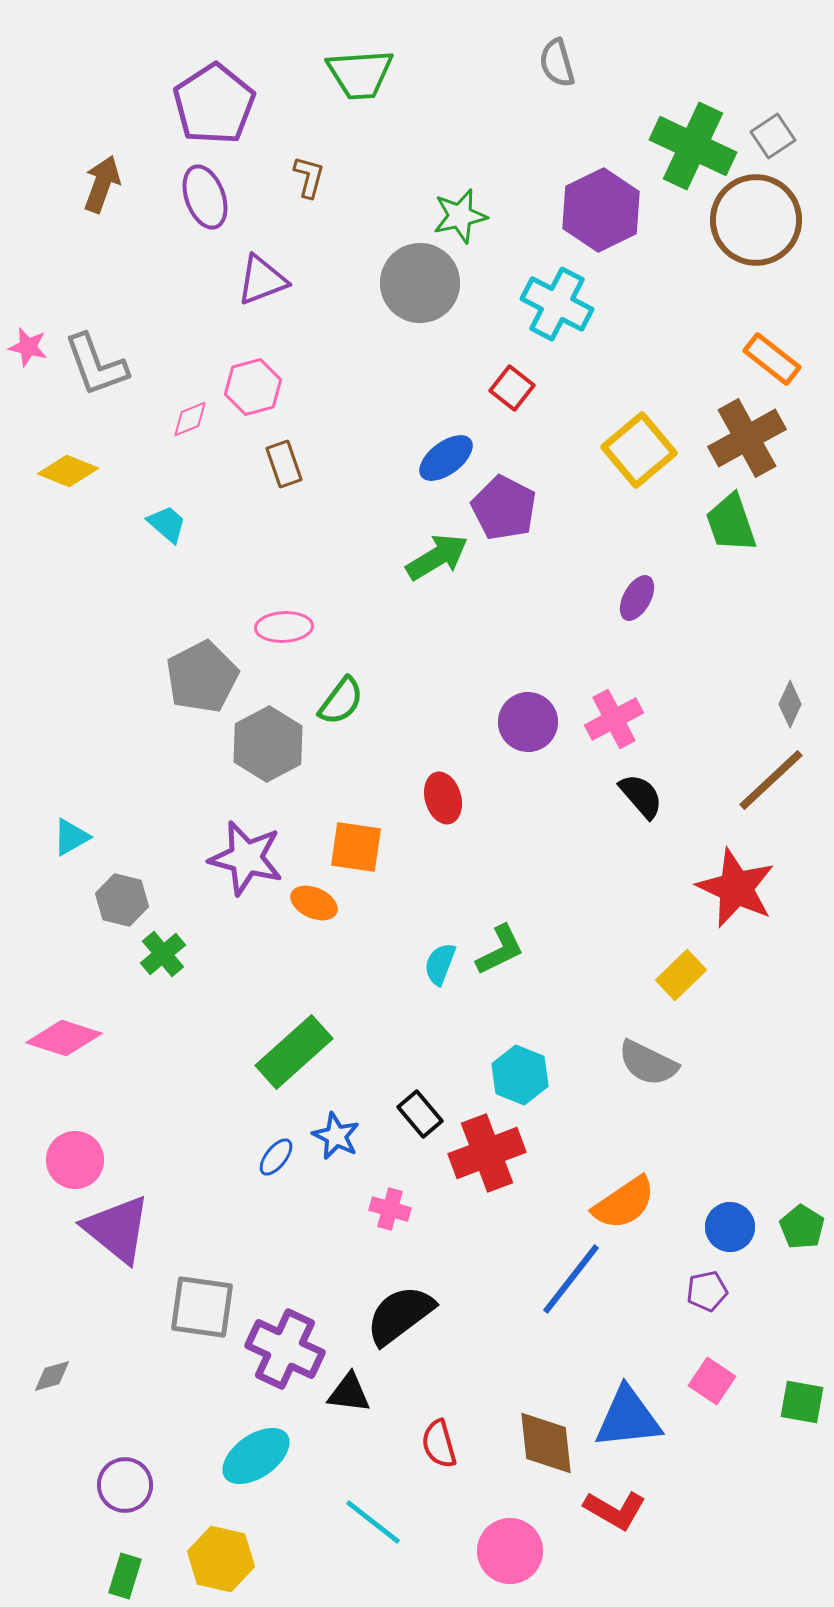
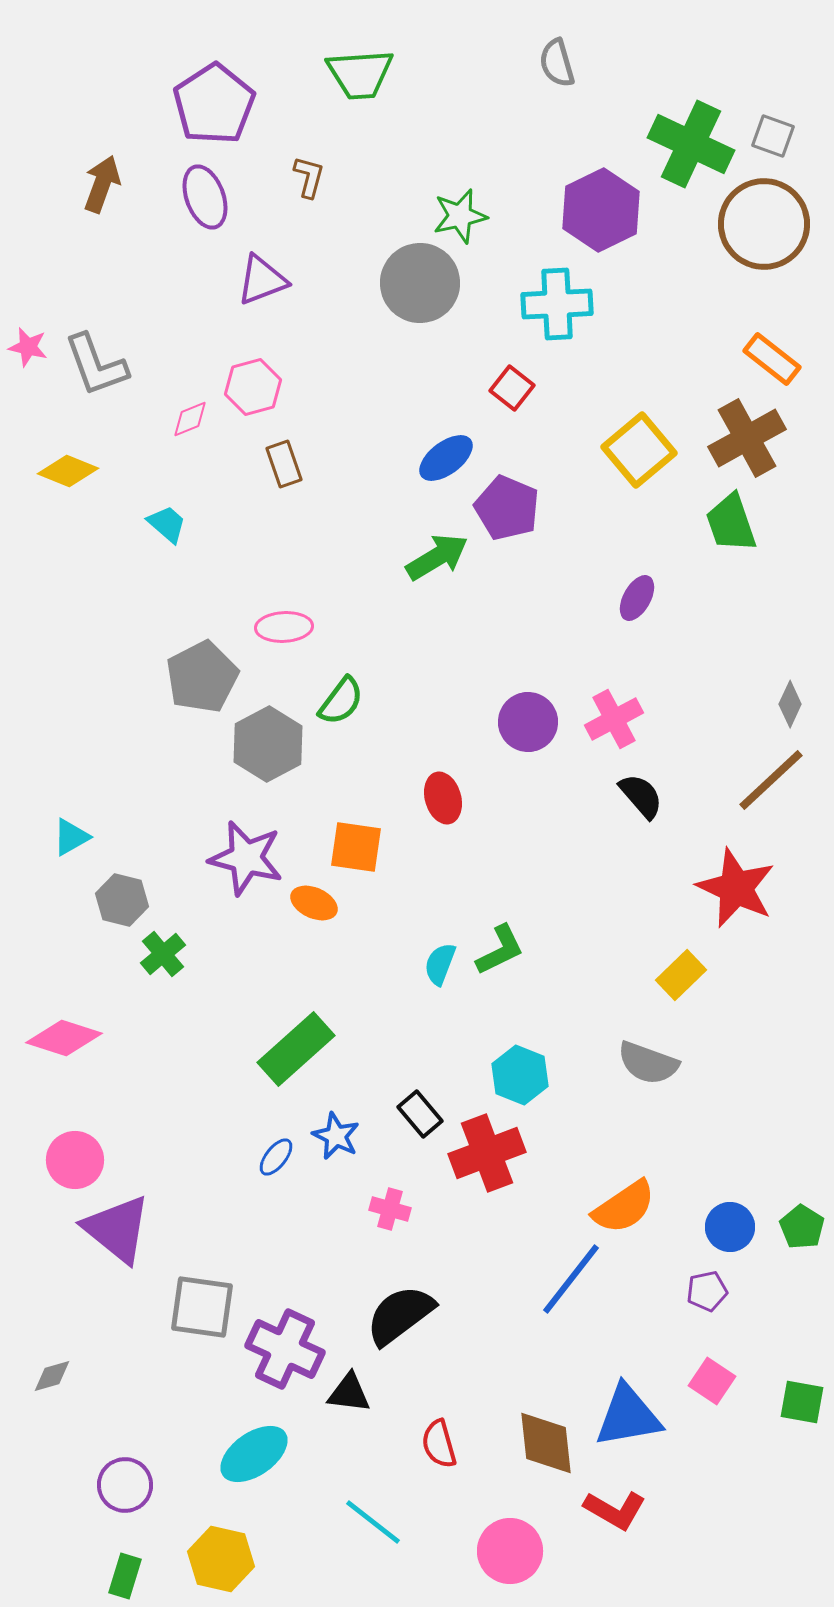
gray square at (773, 136): rotated 36 degrees counterclockwise
green cross at (693, 146): moved 2 px left, 2 px up
brown circle at (756, 220): moved 8 px right, 4 px down
cyan cross at (557, 304): rotated 30 degrees counterclockwise
purple pentagon at (504, 508): moved 3 px right; rotated 4 degrees counterclockwise
green rectangle at (294, 1052): moved 2 px right, 3 px up
gray semicircle at (648, 1063): rotated 6 degrees counterclockwise
orange semicircle at (624, 1203): moved 4 px down
blue triangle at (628, 1418): moved 2 px up; rotated 4 degrees counterclockwise
cyan ellipse at (256, 1456): moved 2 px left, 2 px up
